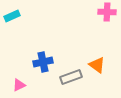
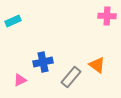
pink cross: moved 4 px down
cyan rectangle: moved 1 px right, 5 px down
gray rectangle: rotated 30 degrees counterclockwise
pink triangle: moved 1 px right, 5 px up
